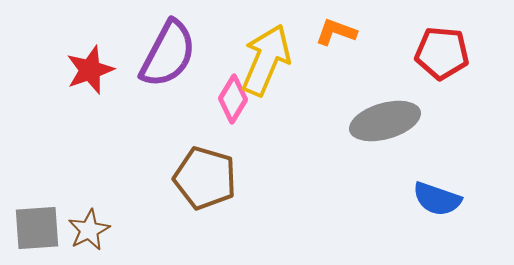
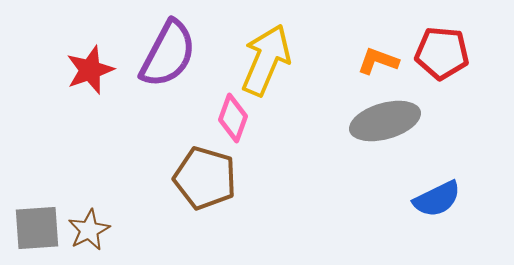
orange L-shape: moved 42 px right, 29 px down
pink diamond: moved 19 px down; rotated 12 degrees counterclockwise
blue semicircle: rotated 45 degrees counterclockwise
